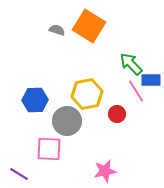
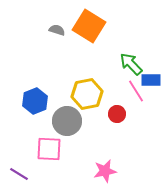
blue hexagon: moved 1 px down; rotated 20 degrees counterclockwise
